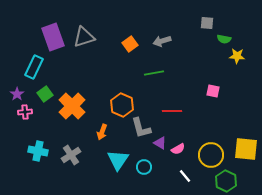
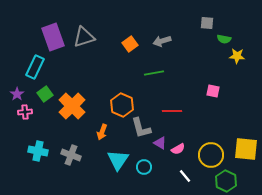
cyan rectangle: moved 1 px right
gray cross: rotated 36 degrees counterclockwise
